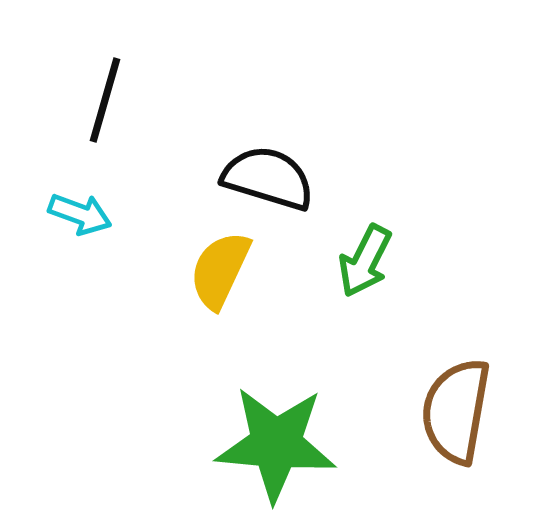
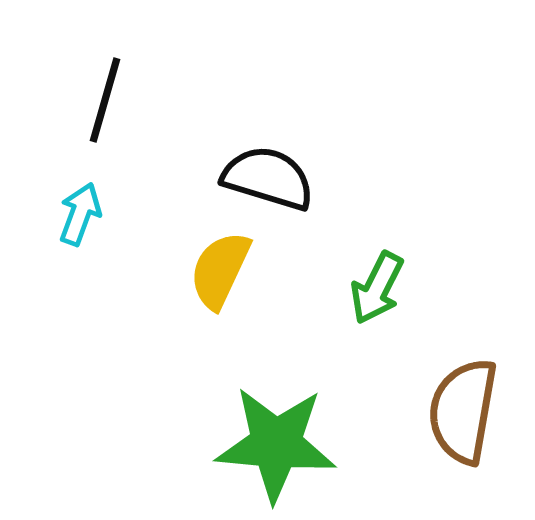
cyan arrow: rotated 90 degrees counterclockwise
green arrow: moved 12 px right, 27 px down
brown semicircle: moved 7 px right
